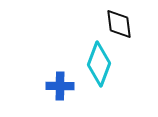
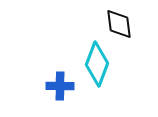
cyan diamond: moved 2 px left
